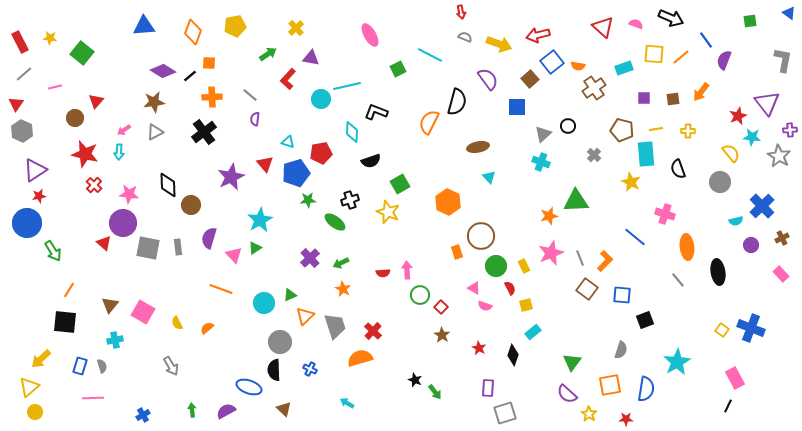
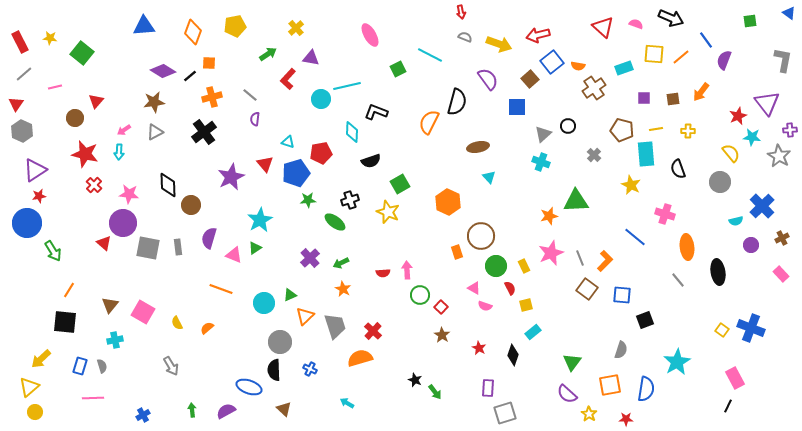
orange cross at (212, 97): rotated 12 degrees counterclockwise
yellow star at (631, 182): moved 3 px down
pink triangle at (234, 255): rotated 24 degrees counterclockwise
